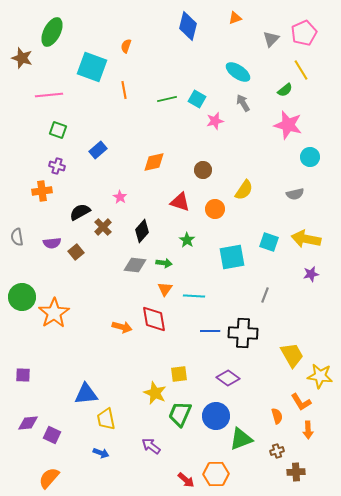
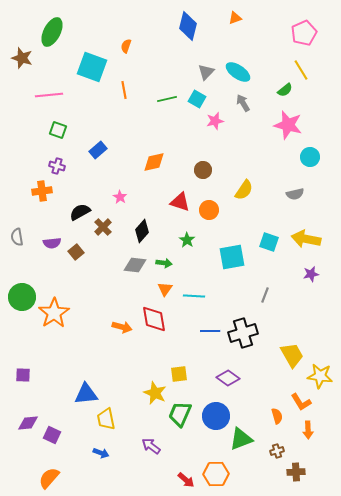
gray triangle at (271, 39): moved 65 px left, 33 px down
orange circle at (215, 209): moved 6 px left, 1 px down
black cross at (243, 333): rotated 20 degrees counterclockwise
